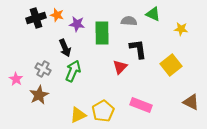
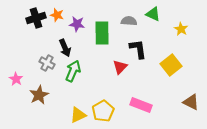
yellow star: rotated 24 degrees clockwise
gray cross: moved 4 px right, 6 px up
